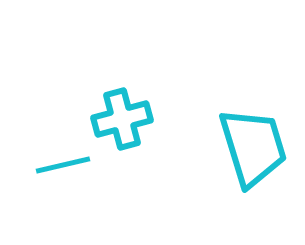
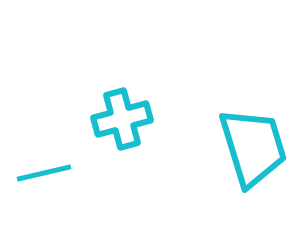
cyan line: moved 19 px left, 8 px down
